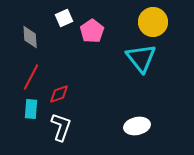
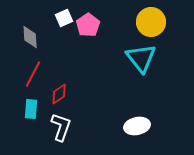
yellow circle: moved 2 px left
pink pentagon: moved 4 px left, 6 px up
red line: moved 2 px right, 3 px up
red diamond: rotated 15 degrees counterclockwise
